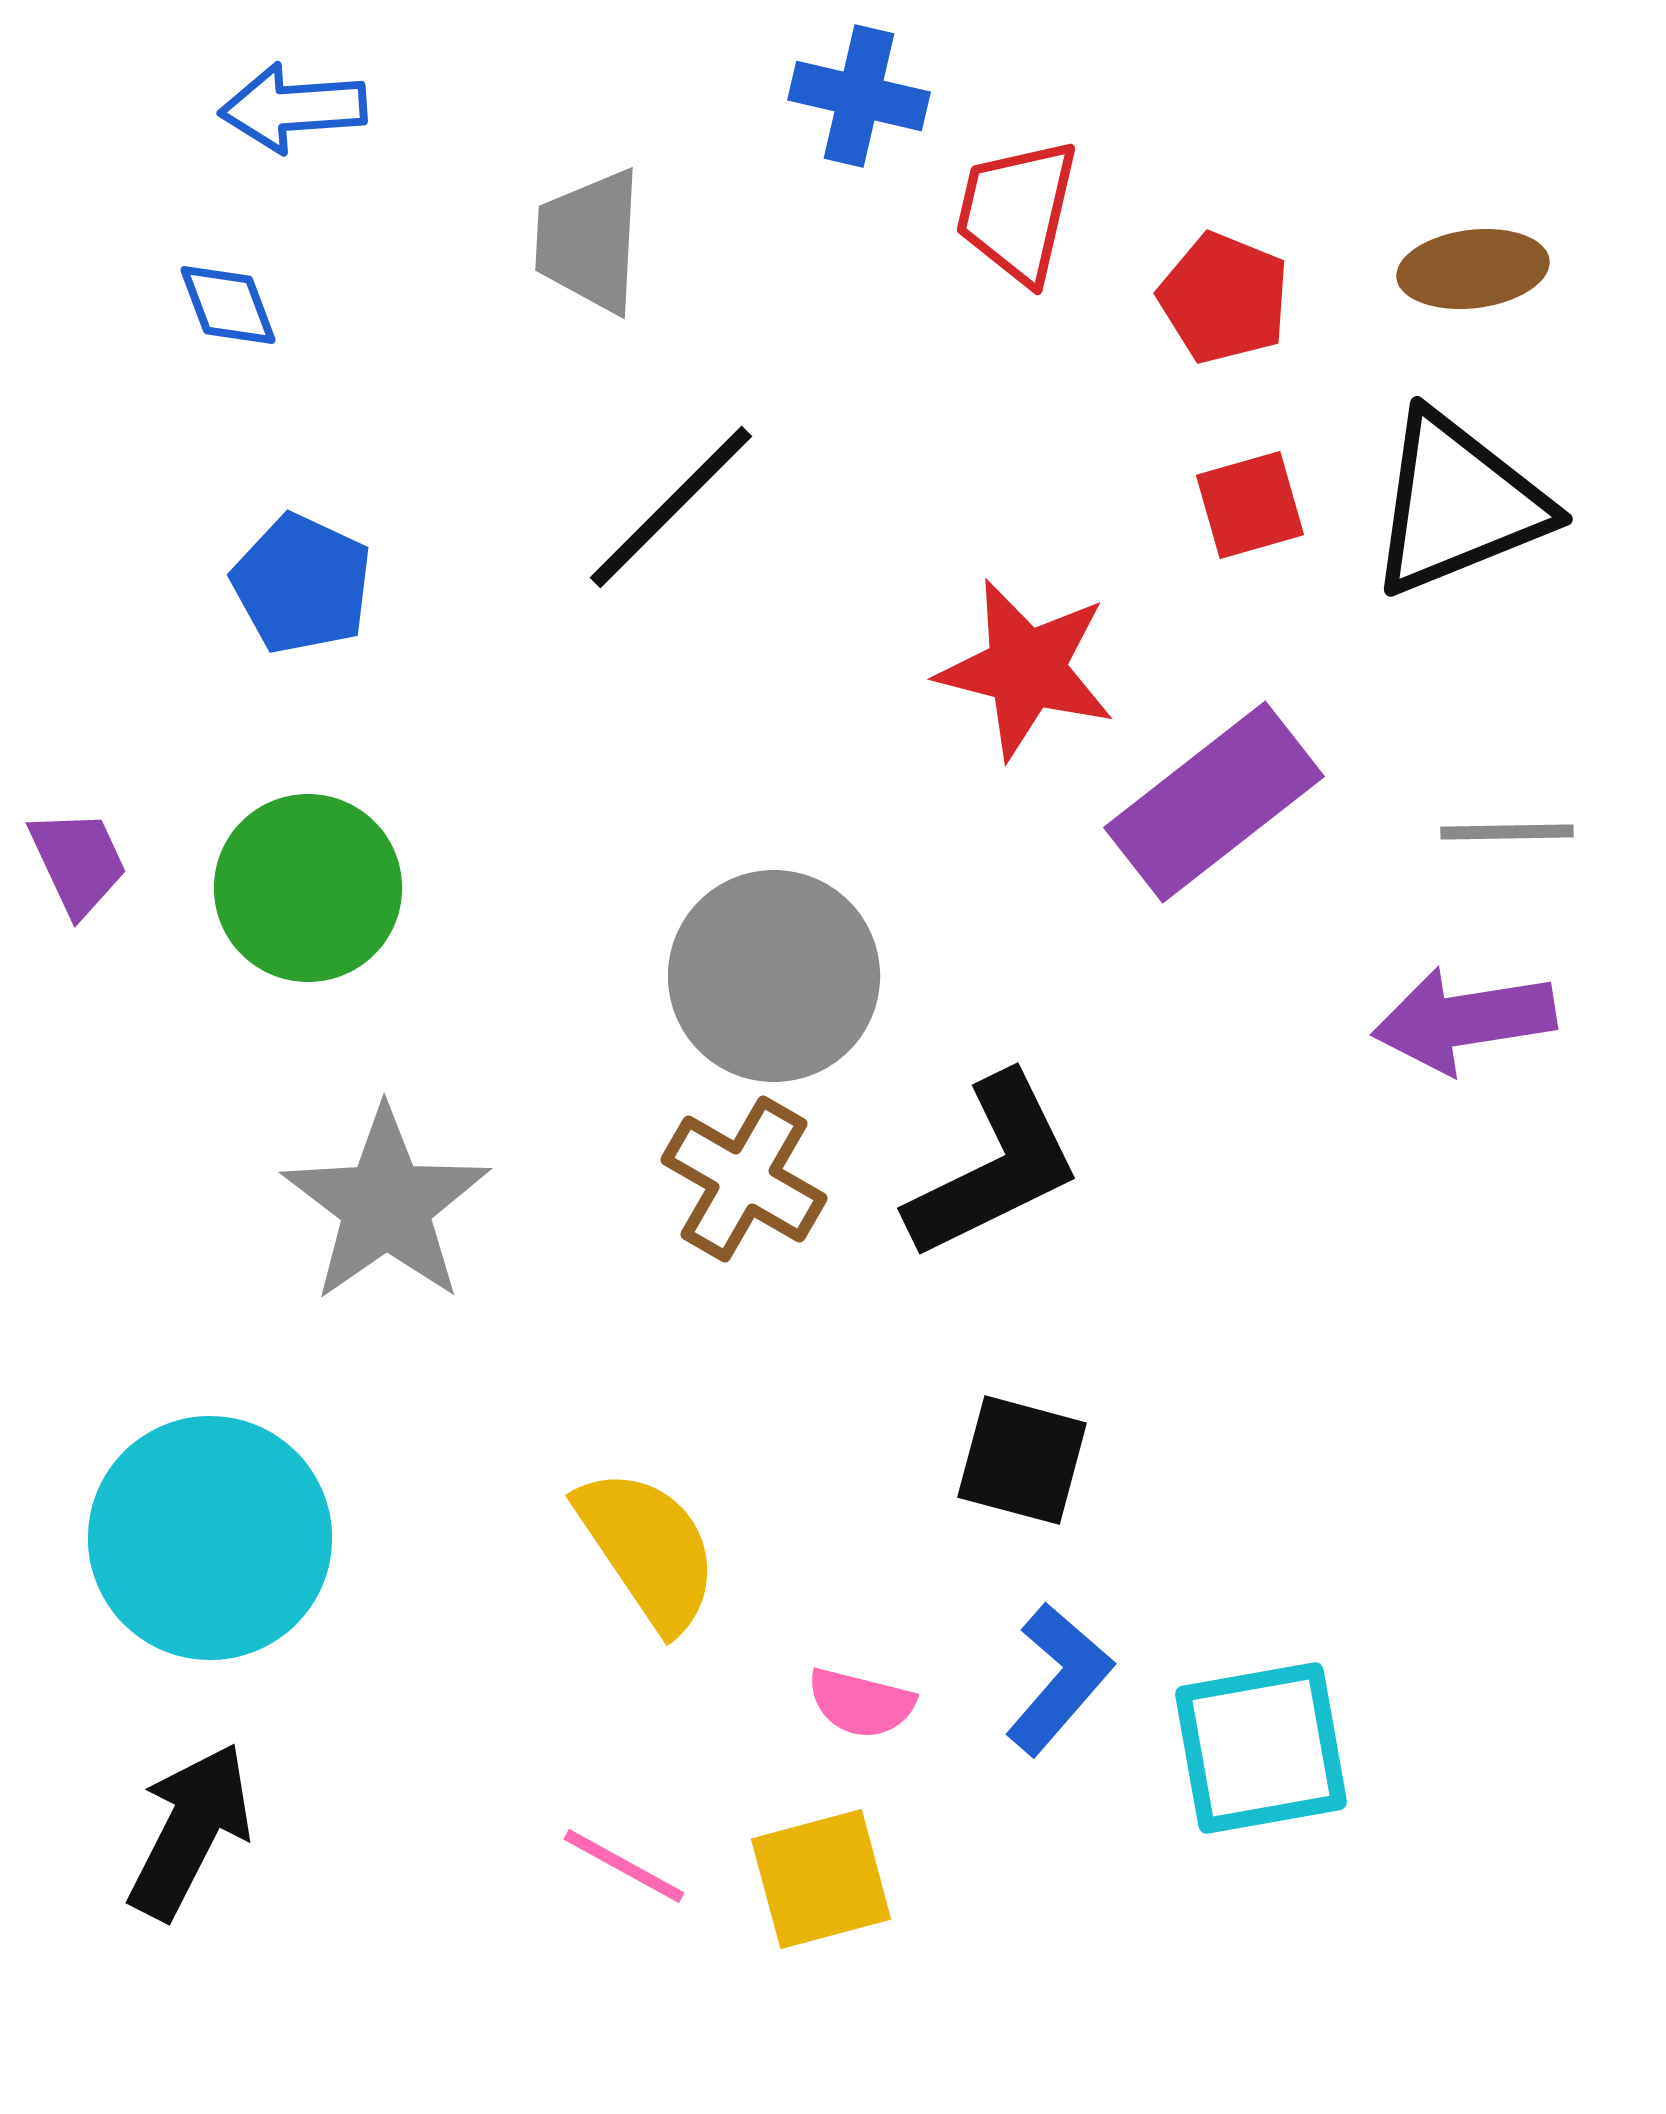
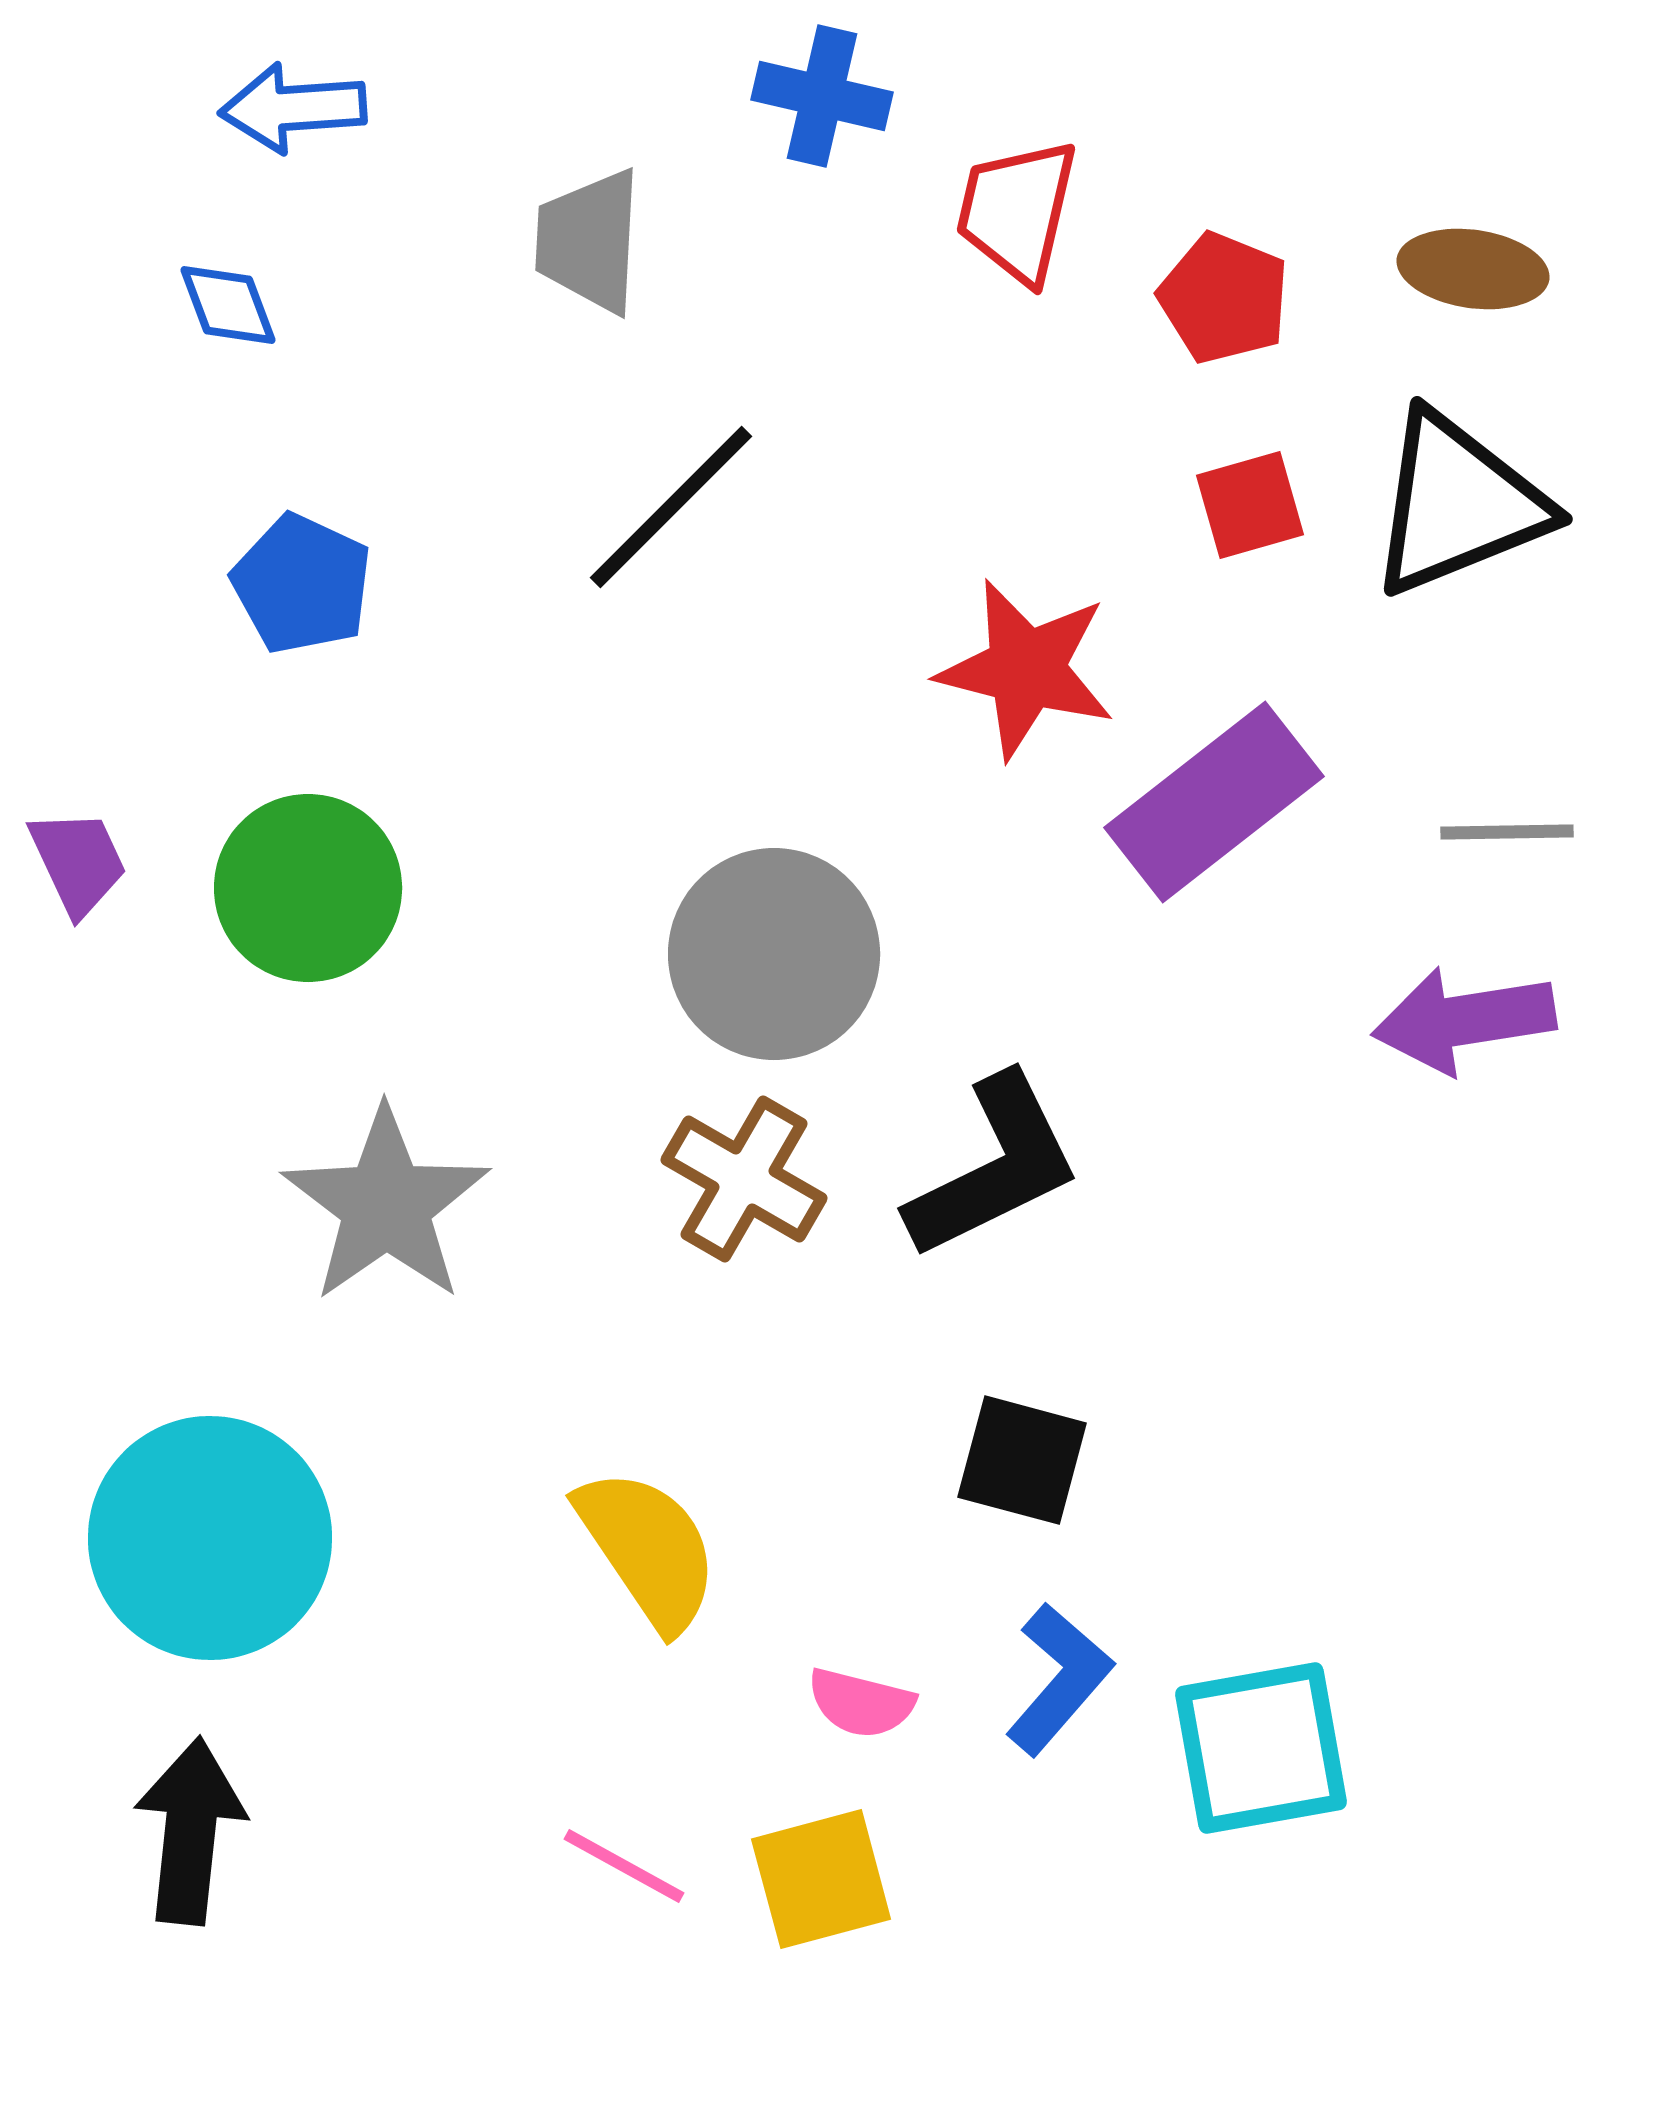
blue cross: moved 37 px left
brown ellipse: rotated 15 degrees clockwise
gray circle: moved 22 px up
black arrow: rotated 21 degrees counterclockwise
